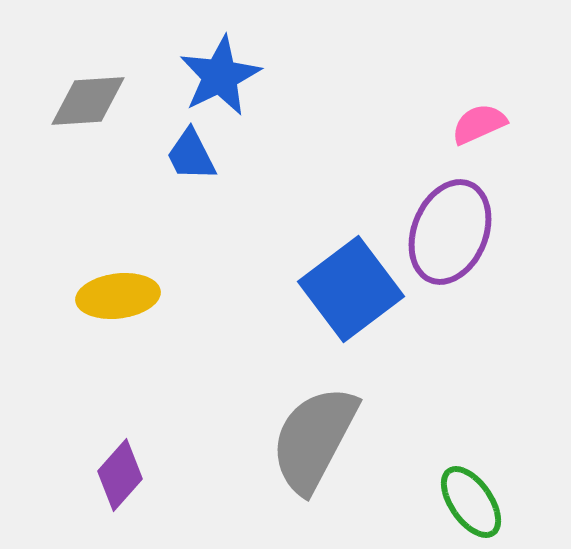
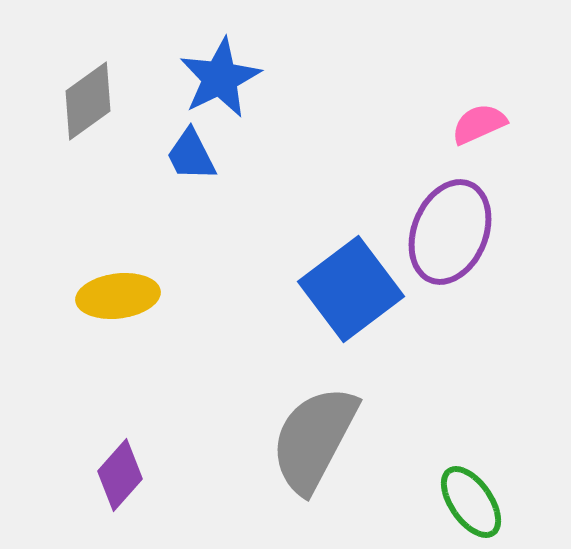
blue star: moved 2 px down
gray diamond: rotated 32 degrees counterclockwise
